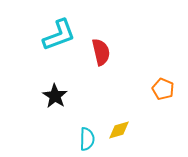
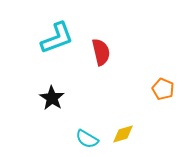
cyan L-shape: moved 2 px left, 3 px down
black star: moved 3 px left, 2 px down
yellow diamond: moved 4 px right, 4 px down
cyan semicircle: rotated 120 degrees clockwise
